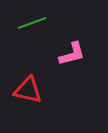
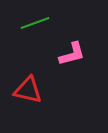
green line: moved 3 px right
